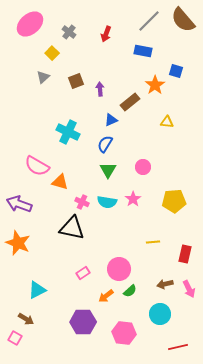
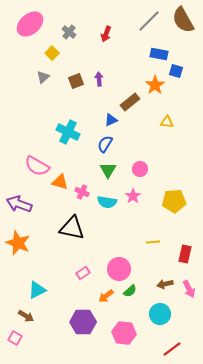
brown semicircle at (183, 20): rotated 12 degrees clockwise
blue rectangle at (143, 51): moved 16 px right, 3 px down
purple arrow at (100, 89): moved 1 px left, 10 px up
pink circle at (143, 167): moved 3 px left, 2 px down
pink star at (133, 199): moved 3 px up
pink cross at (82, 202): moved 10 px up
brown arrow at (26, 319): moved 3 px up
red line at (178, 347): moved 6 px left, 2 px down; rotated 24 degrees counterclockwise
